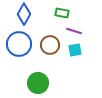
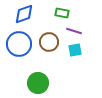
blue diamond: rotated 40 degrees clockwise
brown circle: moved 1 px left, 3 px up
